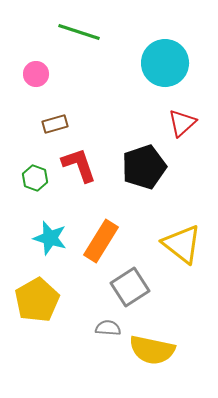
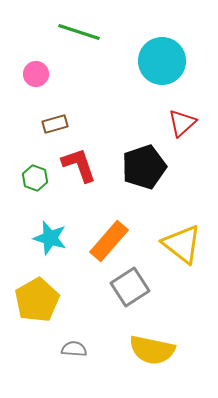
cyan circle: moved 3 px left, 2 px up
orange rectangle: moved 8 px right; rotated 9 degrees clockwise
gray semicircle: moved 34 px left, 21 px down
